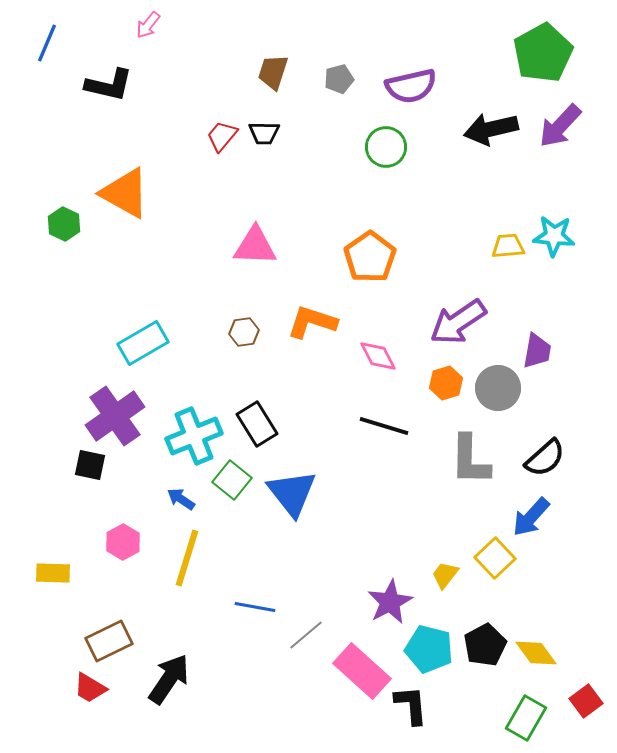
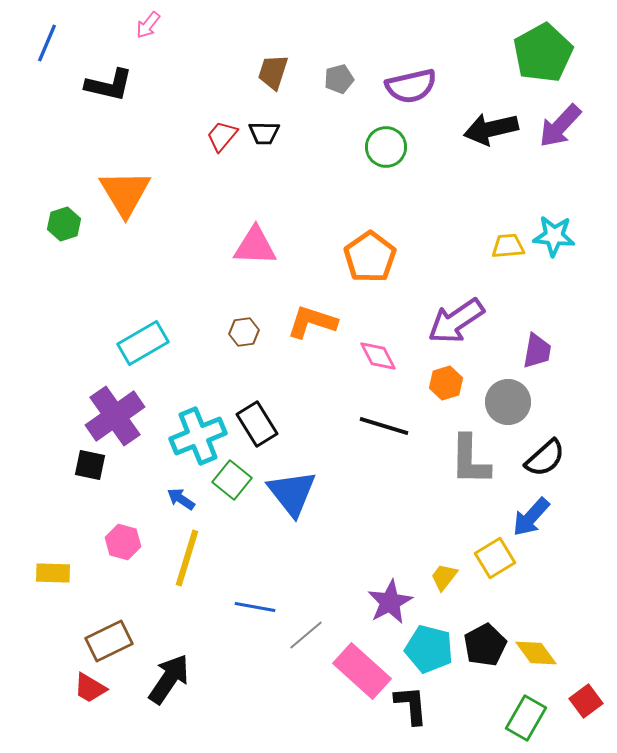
orange triangle at (125, 193): rotated 30 degrees clockwise
green hexagon at (64, 224): rotated 16 degrees clockwise
purple arrow at (458, 322): moved 2 px left, 1 px up
gray circle at (498, 388): moved 10 px right, 14 px down
cyan cross at (194, 436): moved 4 px right
pink hexagon at (123, 542): rotated 16 degrees counterclockwise
yellow square at (495, 558): rotated 12 degrees clockwise
yellow trapezoid at (445, 575): moved 1 px left, 2 px down
